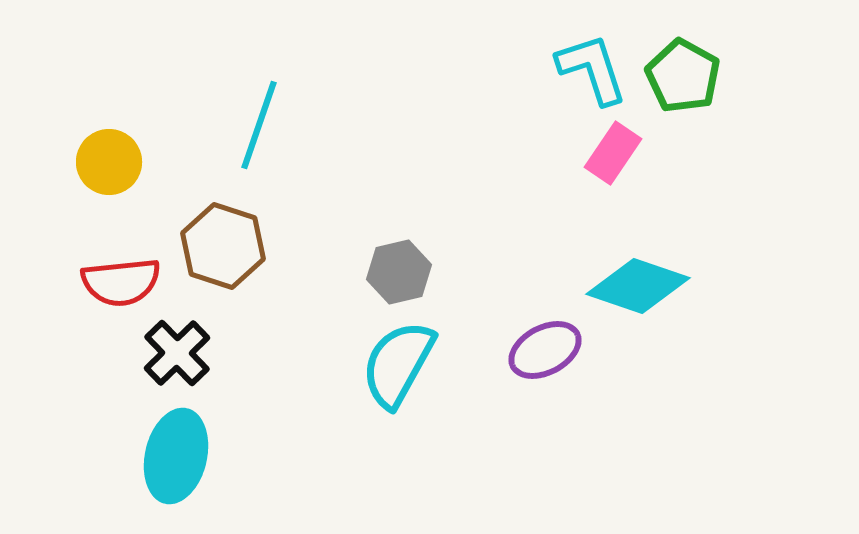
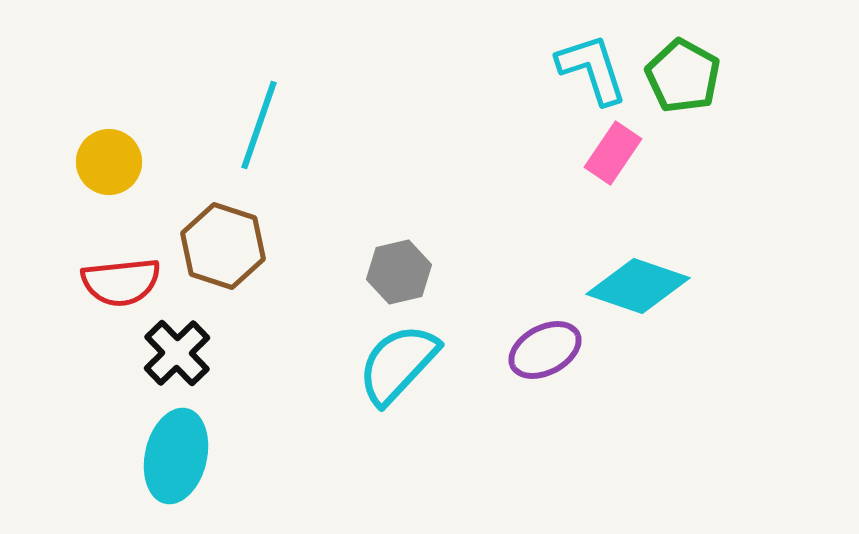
cyan semicircle: rotated 14 degrees clockwise
